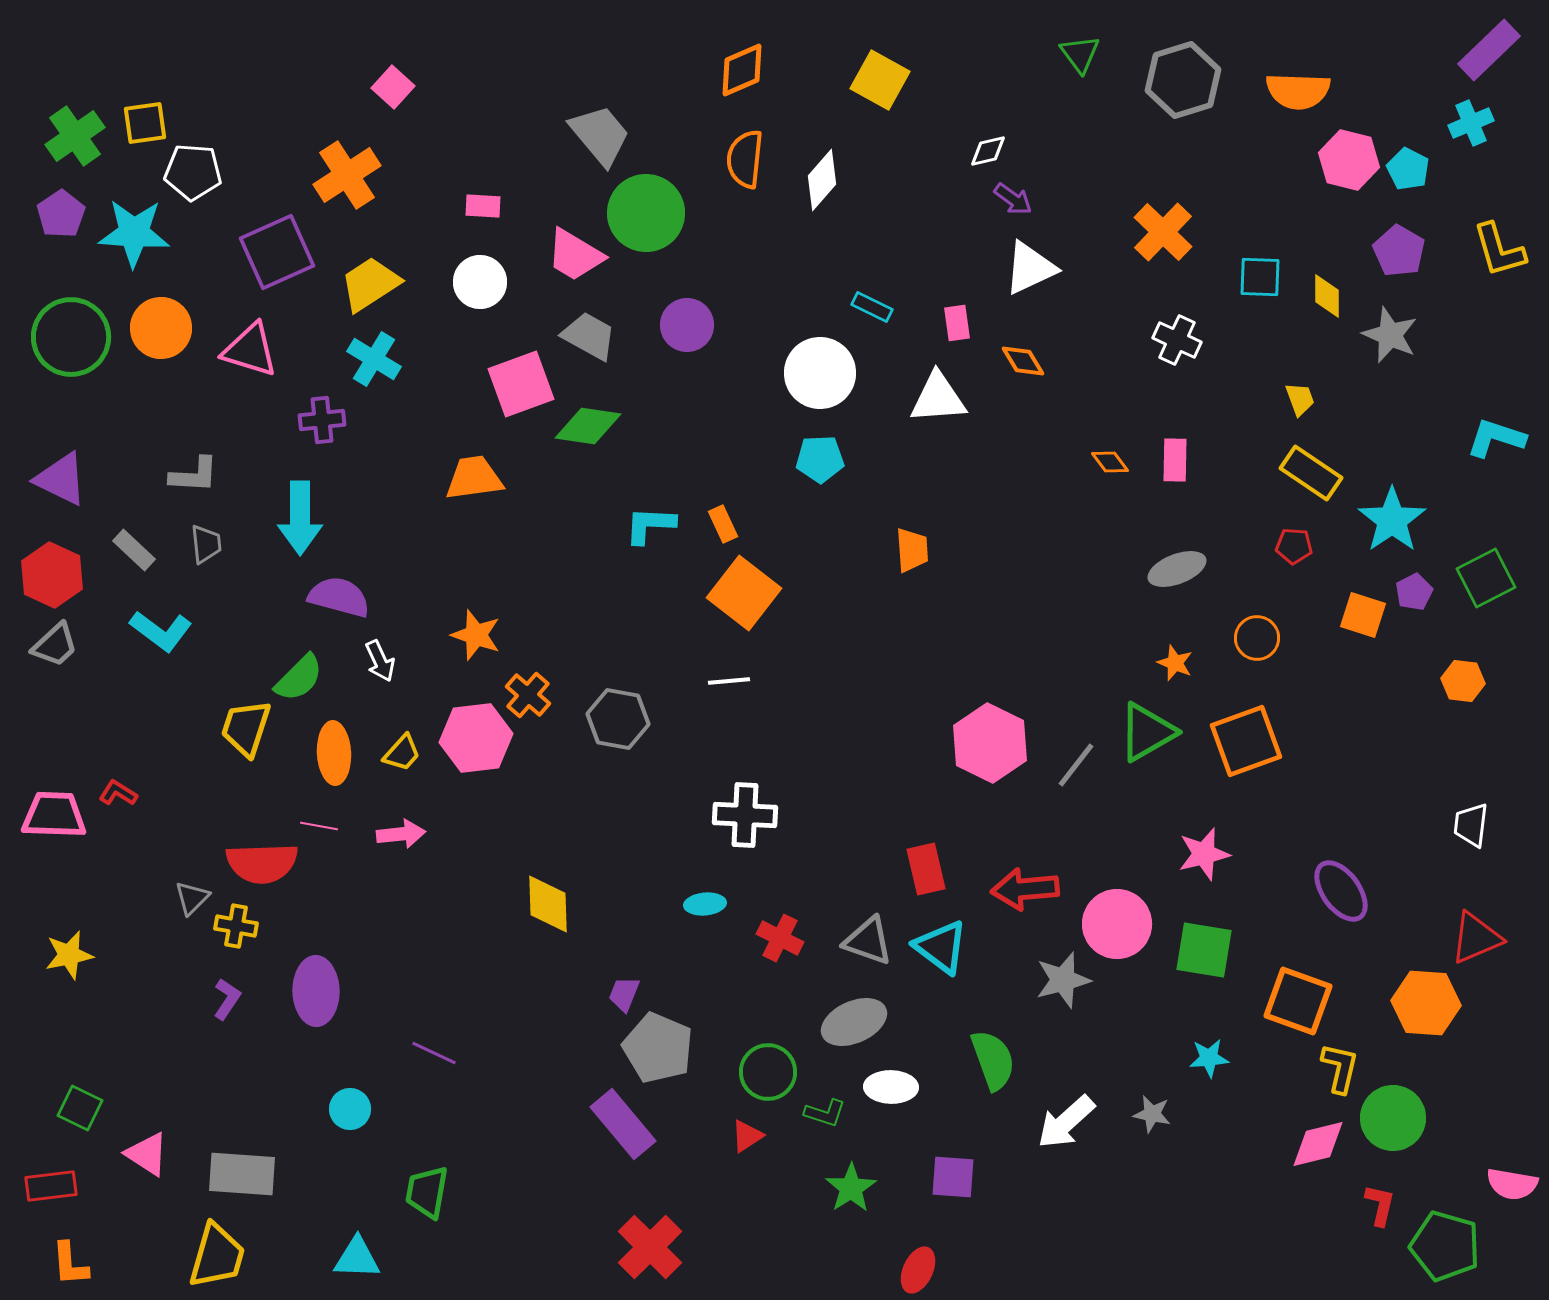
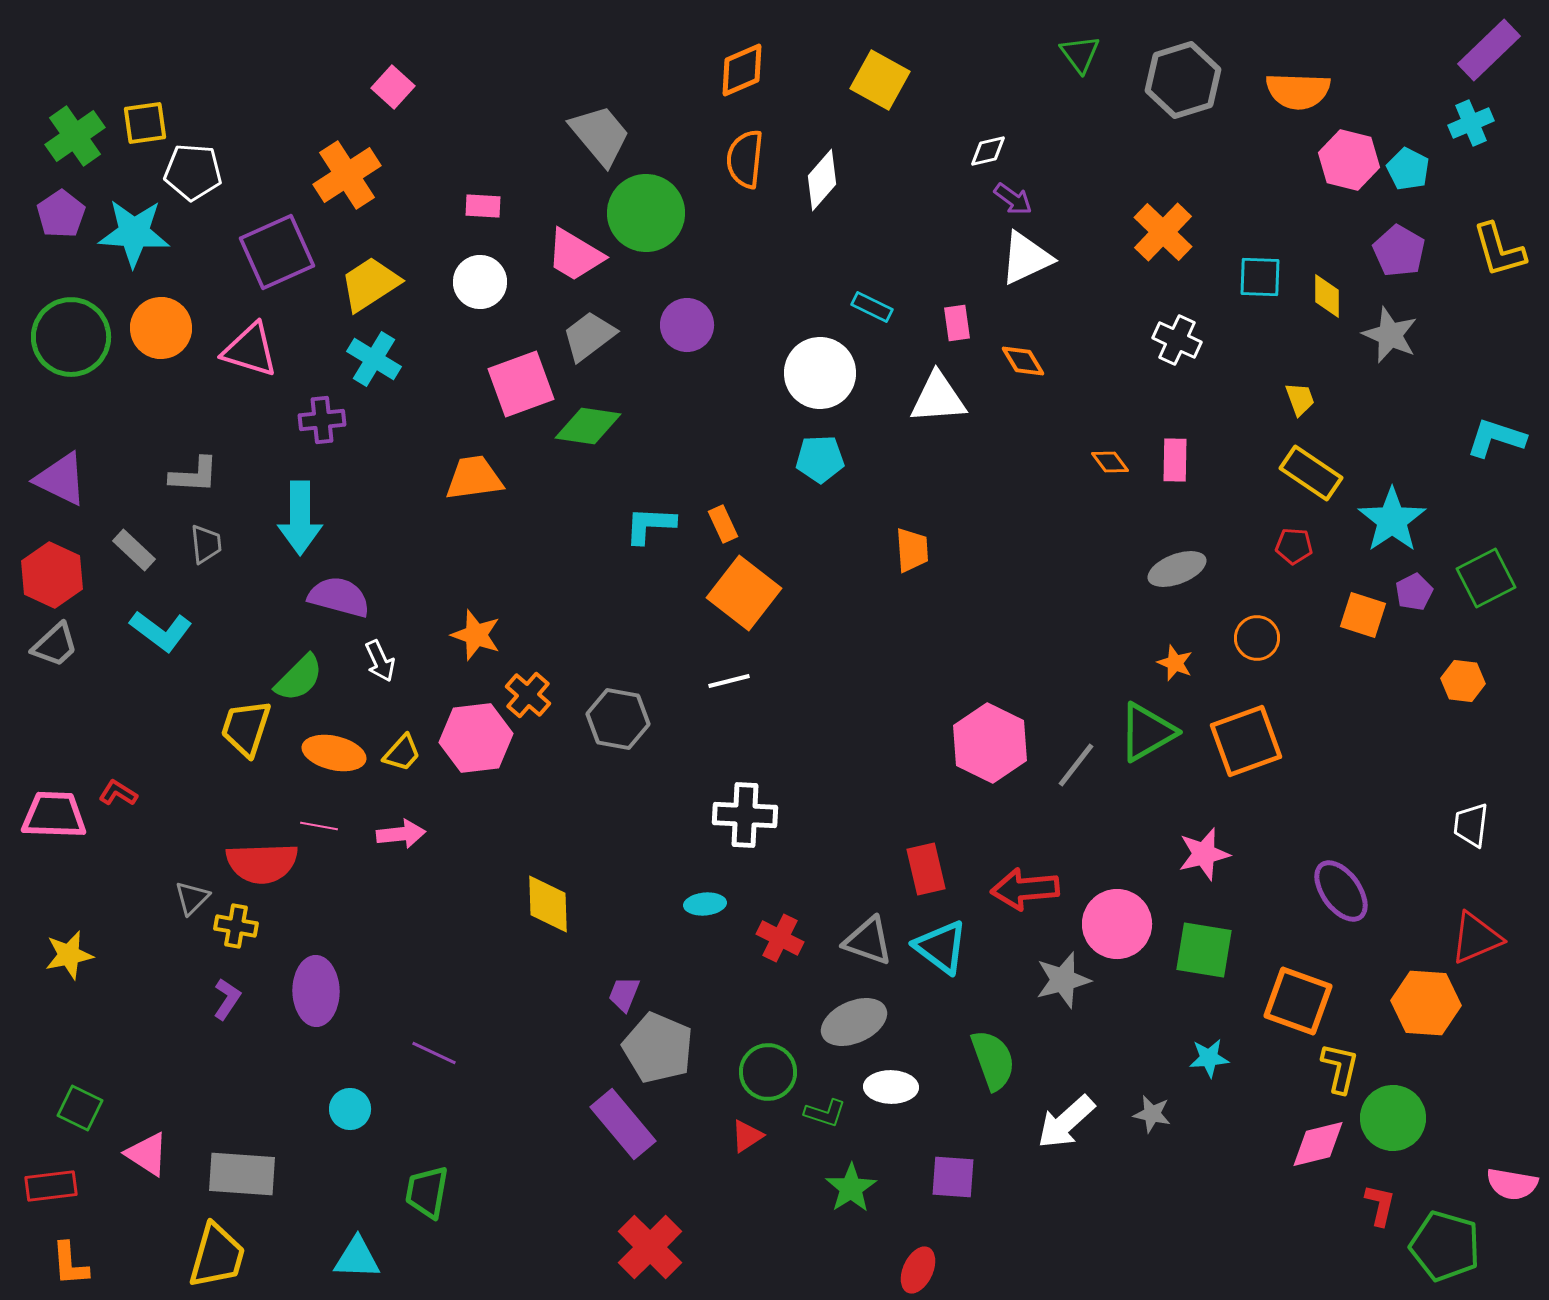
white triangle at (1030, 268): moved 4 px left, 10 px up
gray trapezoid at (589, 336): rotated 66 degrees counterclockwise
white line at (729, 681): rotated 9 degrees counterclockwise
orange ellipse at (334, 753): rotated 74 degrees counterclockwise
